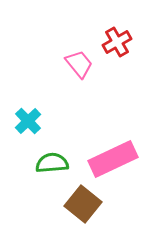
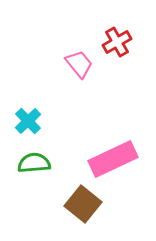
green semicircle: moved 18 px left
